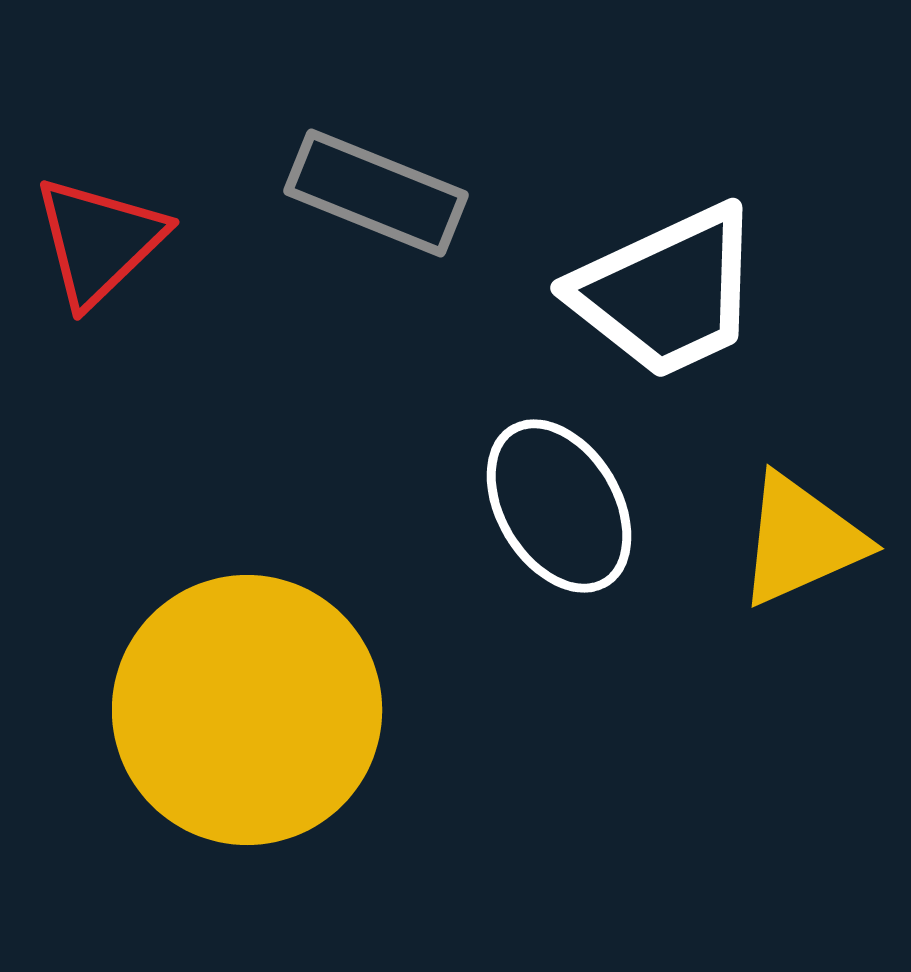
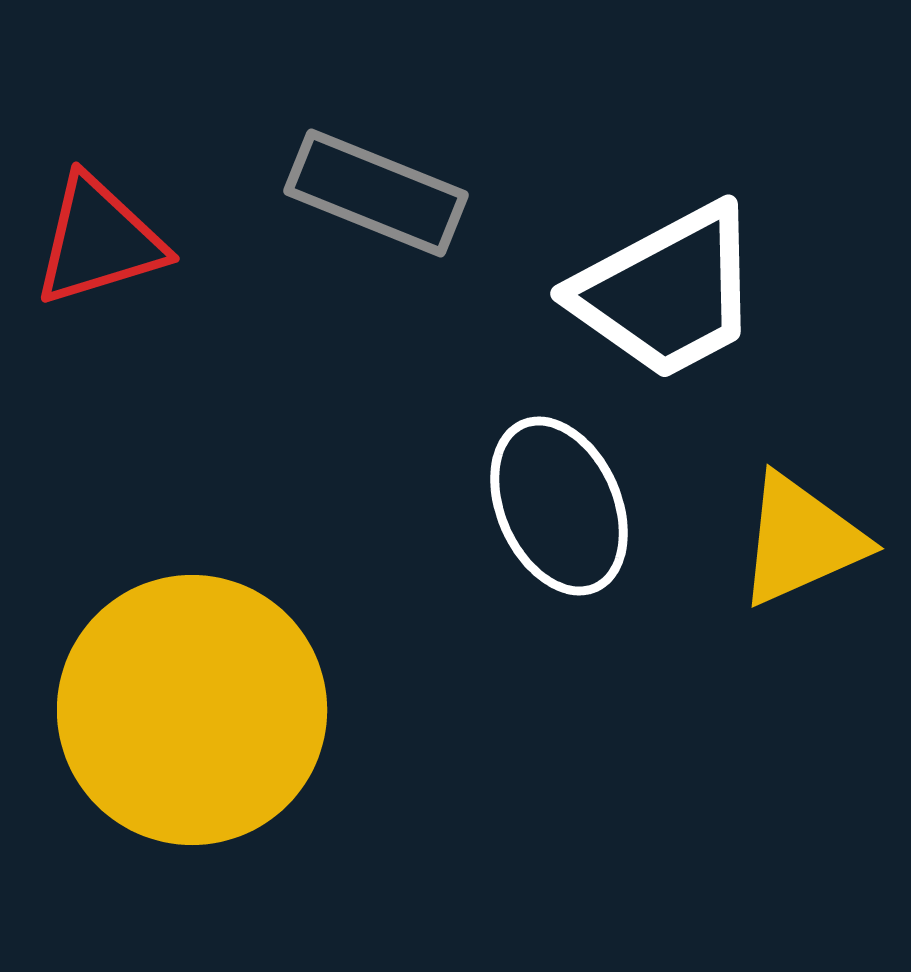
red triangle: rotated 27 degrees clockwise
white trapezoid: rotated 3 degrees counterclockwise
white ellipse: rotated 7 degrees clockwise
yellow circle: moved 55 px left
